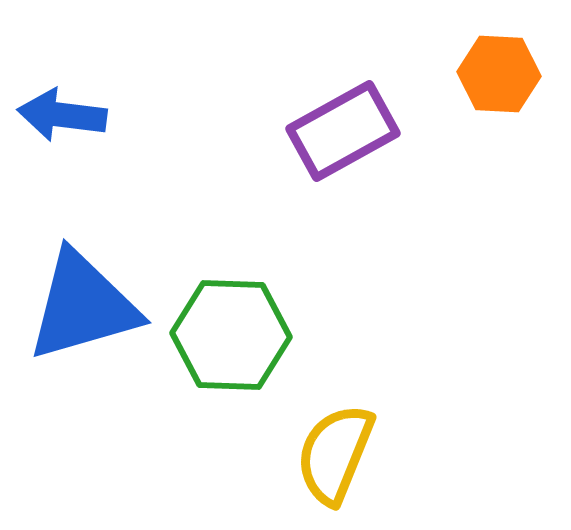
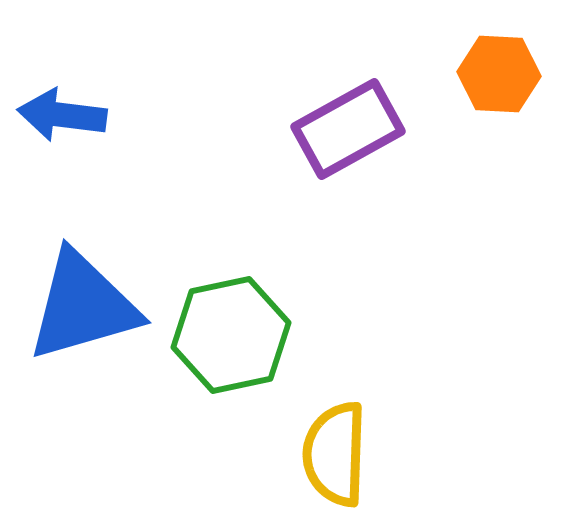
purple rectangle: moved 5 px right, 2 px up
green hexagon: rotated 14 degrees counterclockwise
yellow semicircle: rotated 20 degrees counterclockwise
